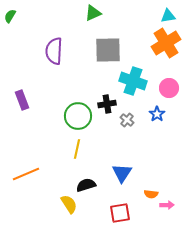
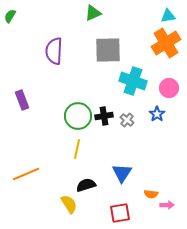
black cross: moved 3 px left, 12 px down
